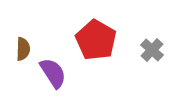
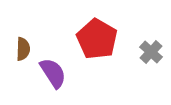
red pentagon: moved 1 px right, 1 px up
gray cross: moved 1 px left, 2 px down
